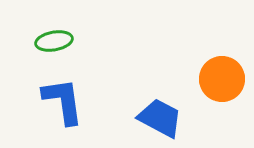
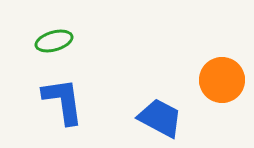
green ellipse: rotated 6 degrees counterclockwise
orange circle: moved 1 px down
